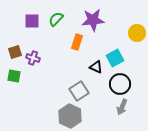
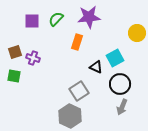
purple star: moved 4 px left, 3 px up
